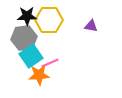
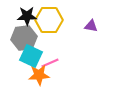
cyan square: rotated 30 degrees counterclockwise
